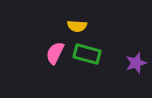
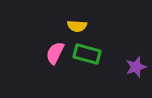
purple star: moved 4 px down
